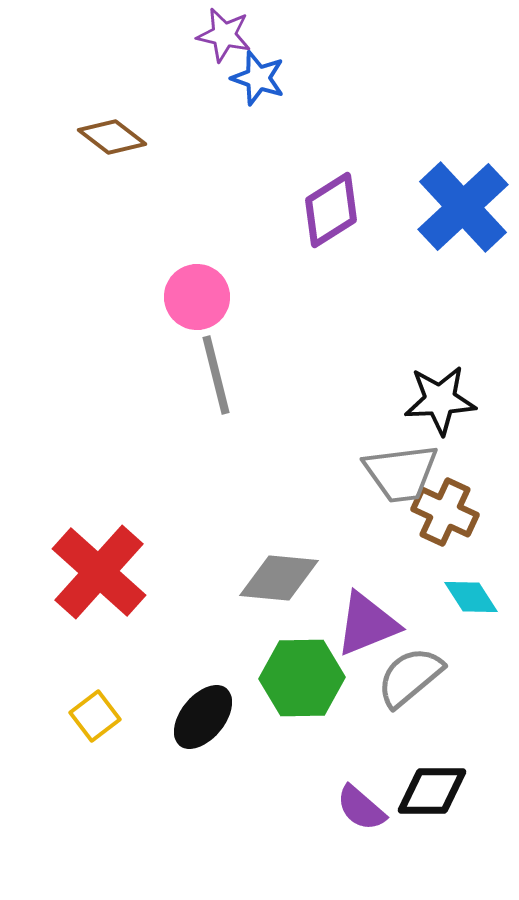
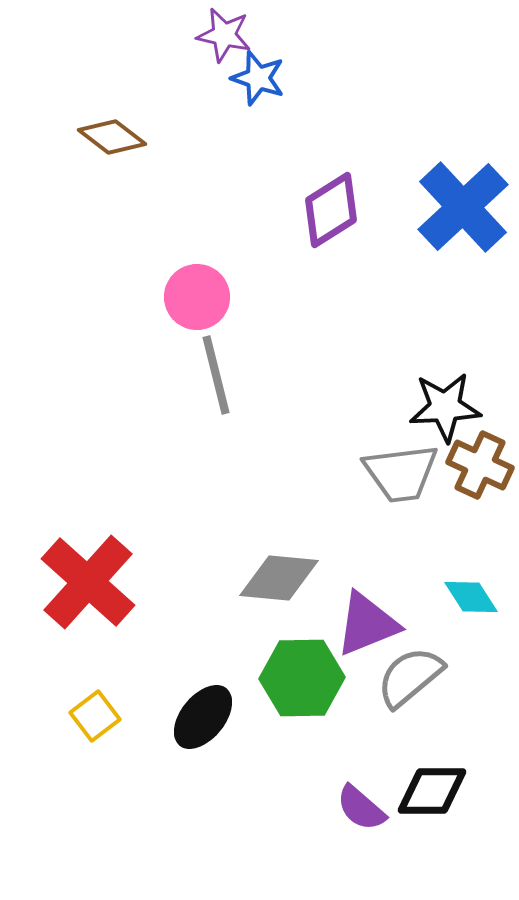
black star: moved 5 px right, 7 px down
brown cross: moved 35 px right, 47 px up
red cross: moved 11 px left, 10 px down
